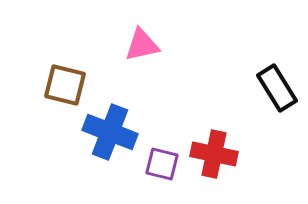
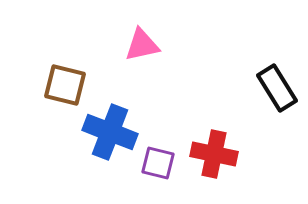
purple square: moved 4 px left, 1 px up
